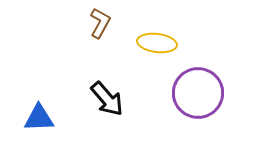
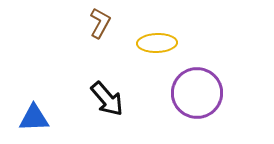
yellow ellipse: rotated 9 degrees counterclockwise
purple circle: moved 1 px left
blue triangle: moved 5 px left
